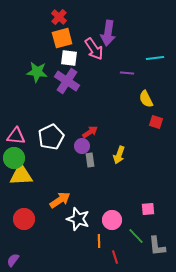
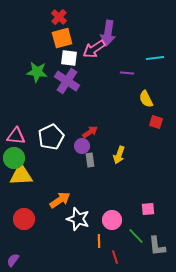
pink arrow: rotated 90 degrees clockwise
